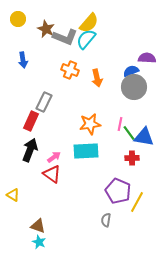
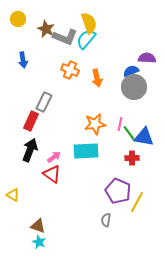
yellow semicircle: rotated 60 degrees counterclockwise
orange star: moved 5 px right
